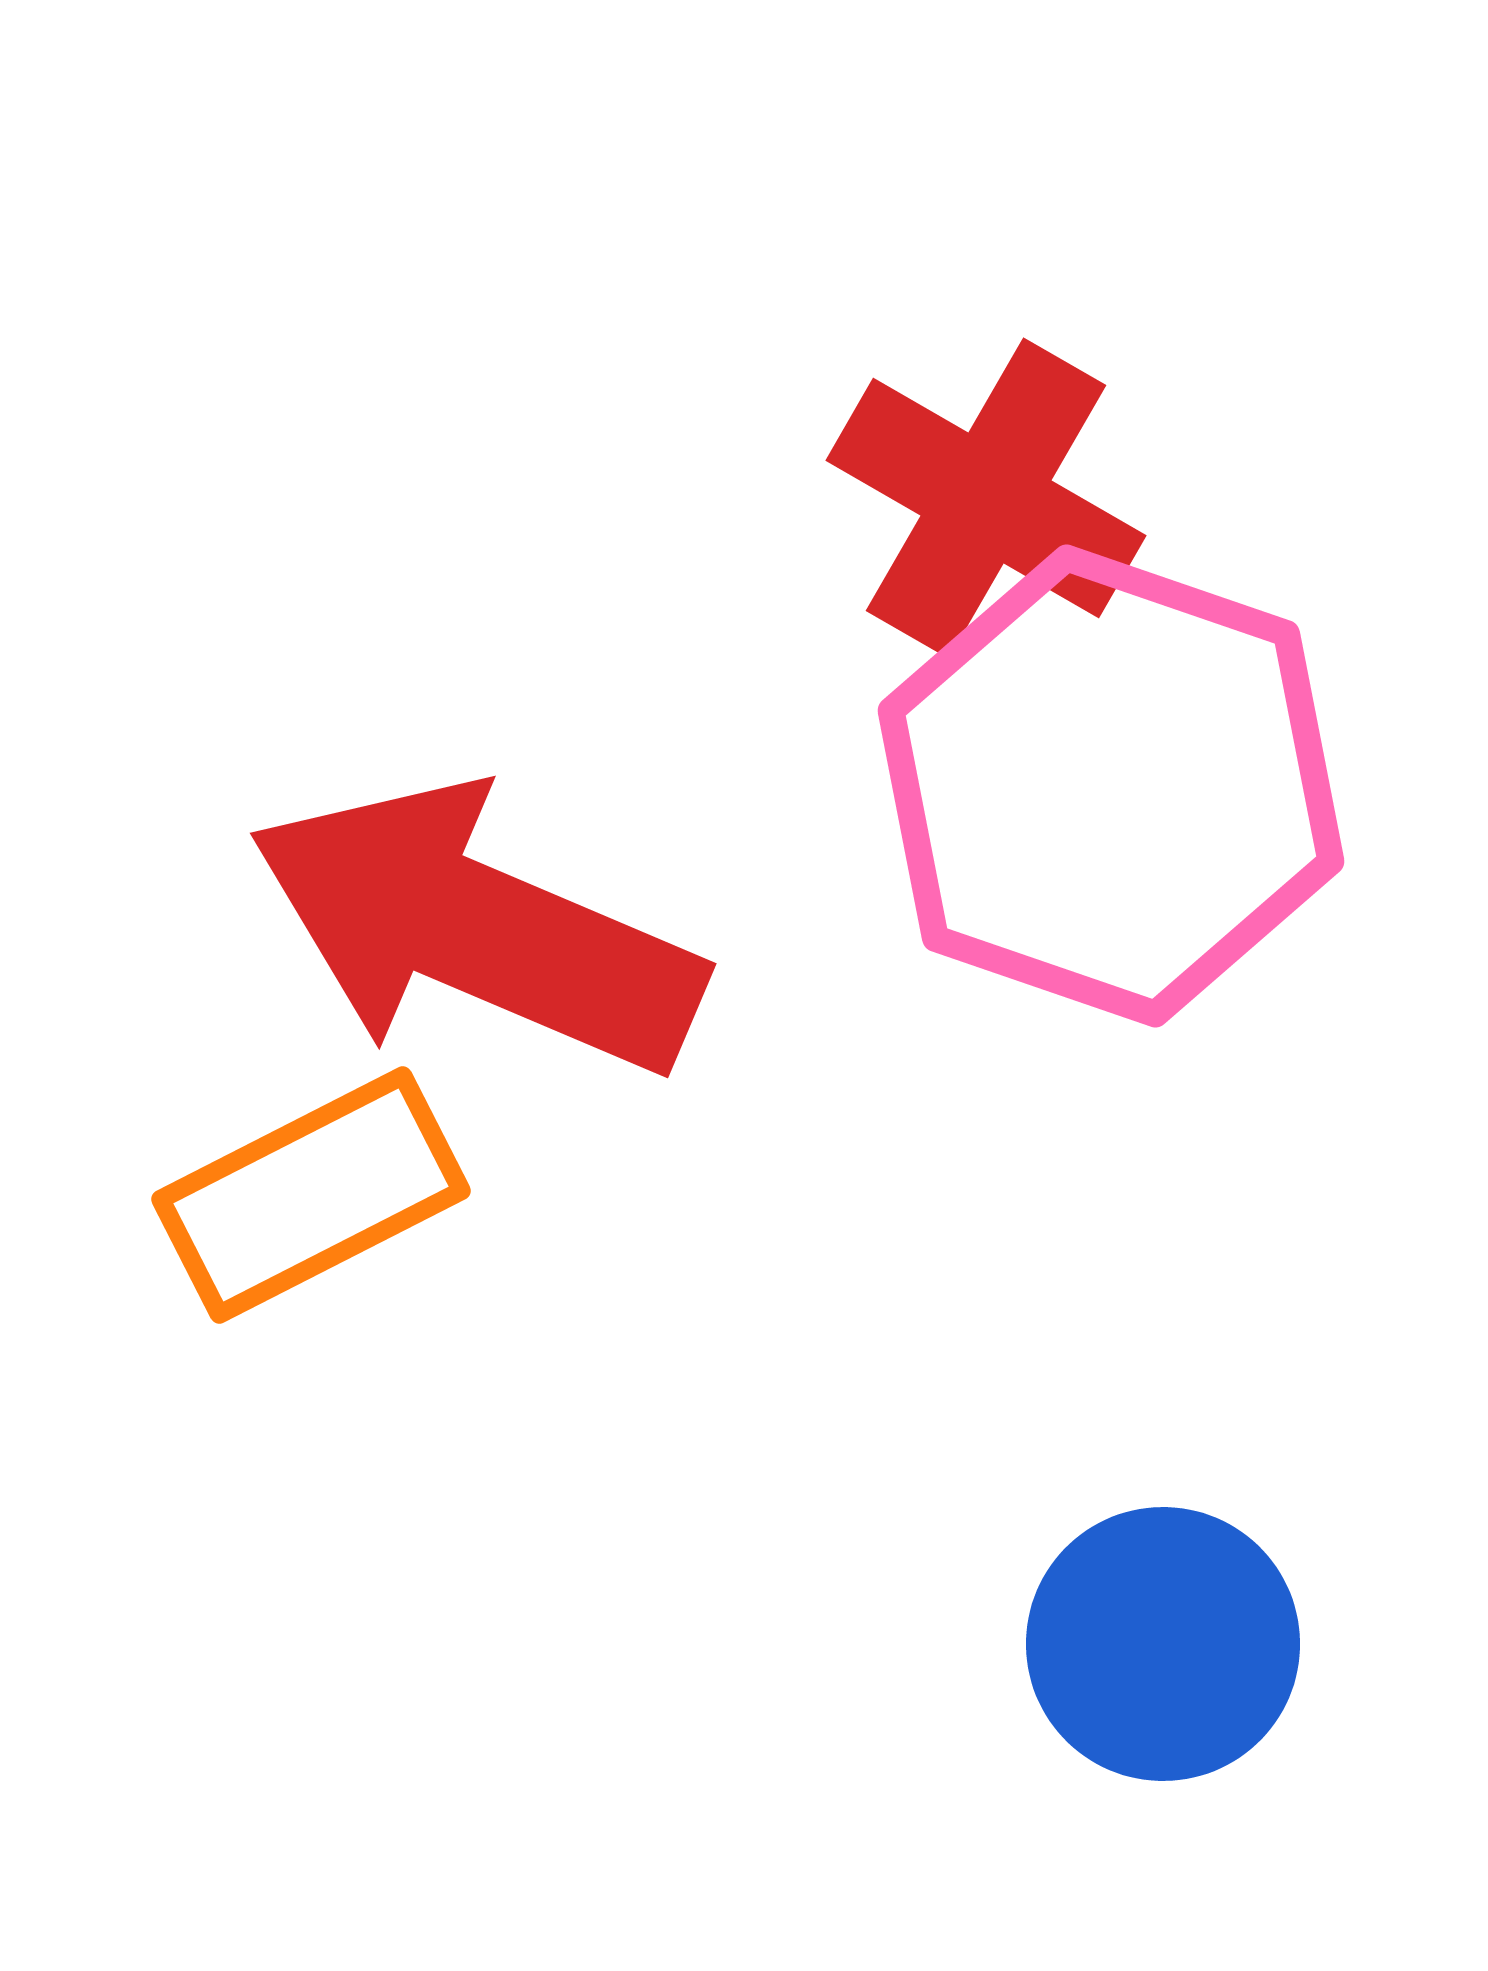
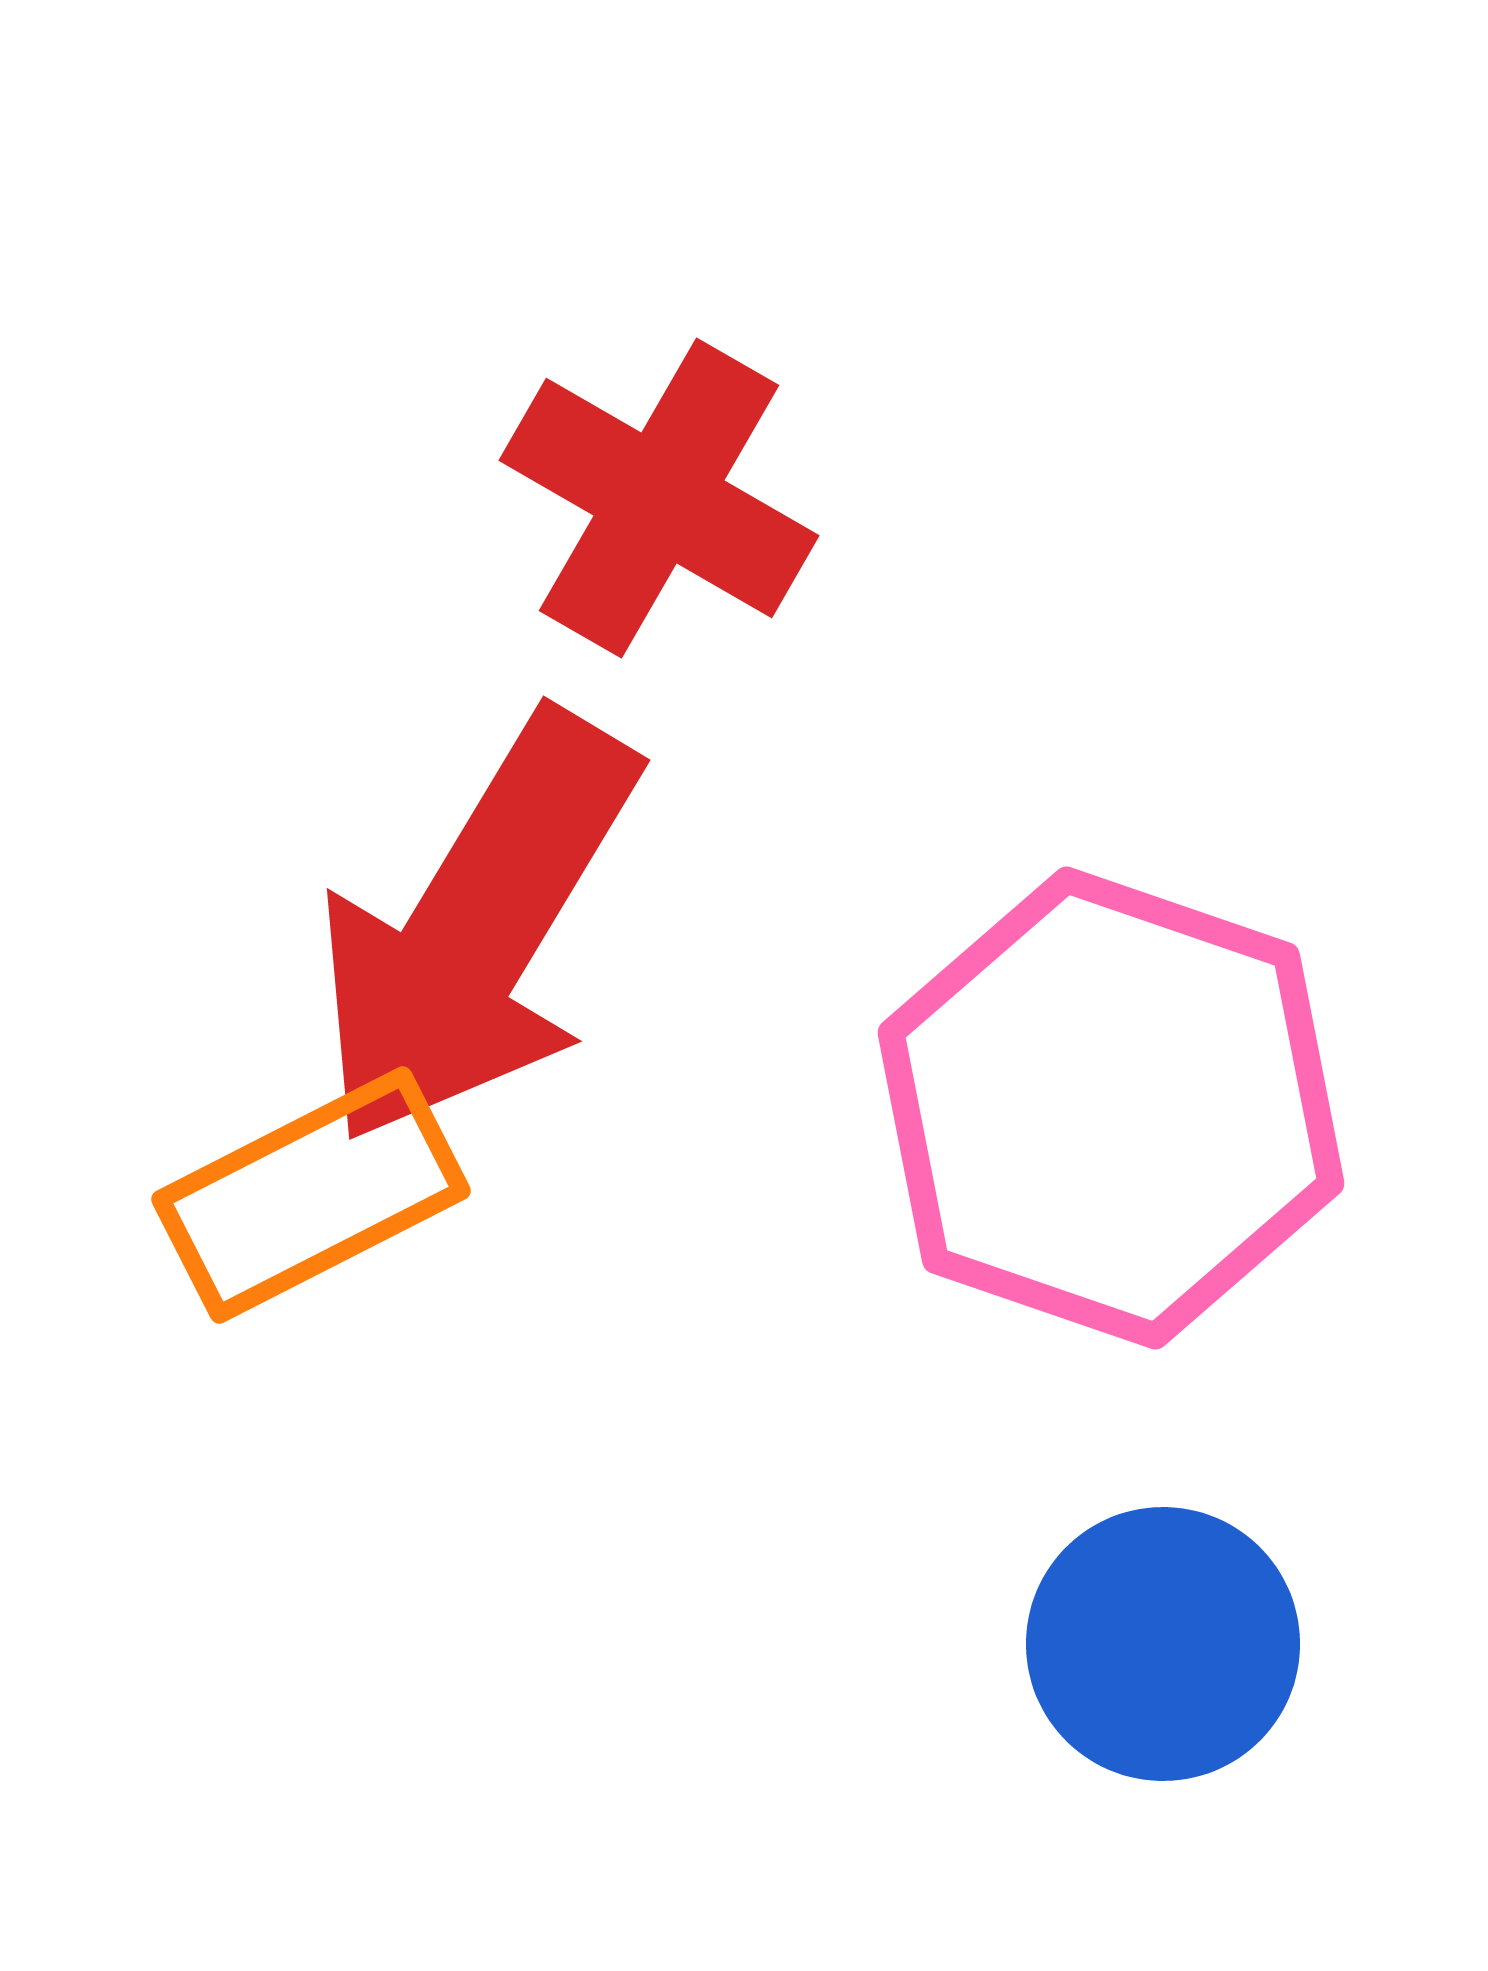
red cross: moved 327 px left
pink hexagon: moved 322 px down
red arrow: rotated 82 degrees counterclockwise
